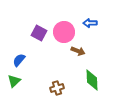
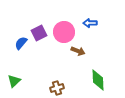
purple square: rotated 35 degrees clockwise
blue semicircle: moved 2 px right, 17 px up
green diamond: moved 6 px right
